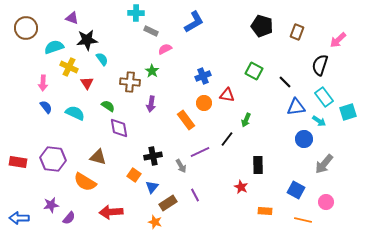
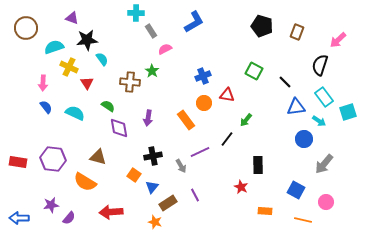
gray rectangle at (151, 31): rotated 32 degrees clockwise
purple arrow at (151, 104): moved 3 px left, 14 px down
green arrow at (246, 120): rotated 16 degrees clockwise
